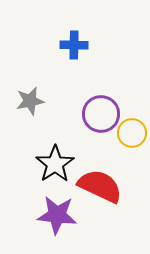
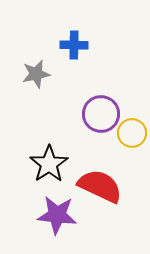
gray star: moved 6 px right, 27 px up
black star: moved 6 px left
